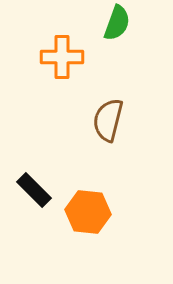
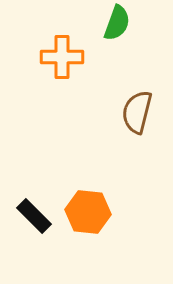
brown semicircle: moved 29 px right, 8 px up
black rectangle: moved 26 px down
